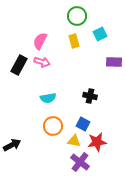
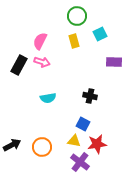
orange circle: moved 11 px left, 21 px down
red star: moved 2 px down
